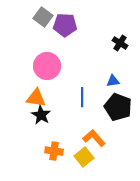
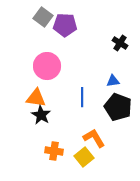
orange L-shape: rotated 10 degrees clockwise
